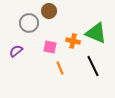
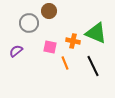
orange line: moved 5 px right, 5 px up
